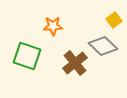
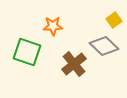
gray diamond: moved 1 px right
green square: moved 4 px up
brown cross: moved 1 px left, 1 px down
